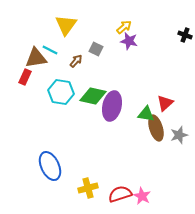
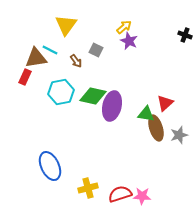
purple star: rotated 12 degrees clockwise
gray square: moved 1 px down
brown arrow: rotated 104 degrees clockwise
cyan hexagon: rotated 20 degrees counterclockwise
pink star: rotated 24 degrees counterclockwise
